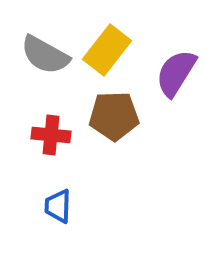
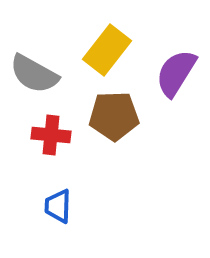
gray semicircle: moved 11 px left, 19 px down
